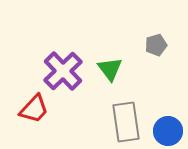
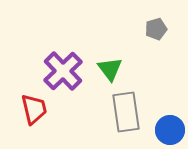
gray pentagon: moved 16 px up
red trapezoid: rotated 56 degrees counterclockwise
gray rectangle: moved 10 px up
blue circle: moved 2 px right, 1 px up
